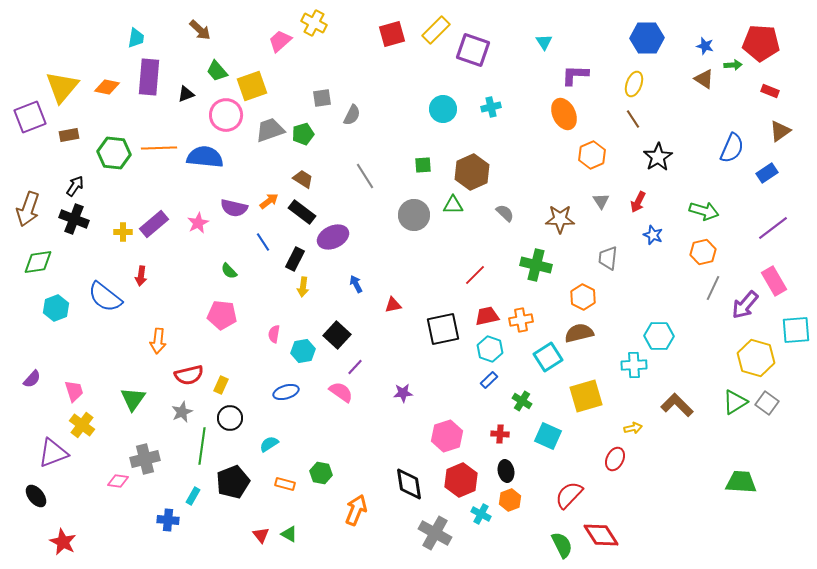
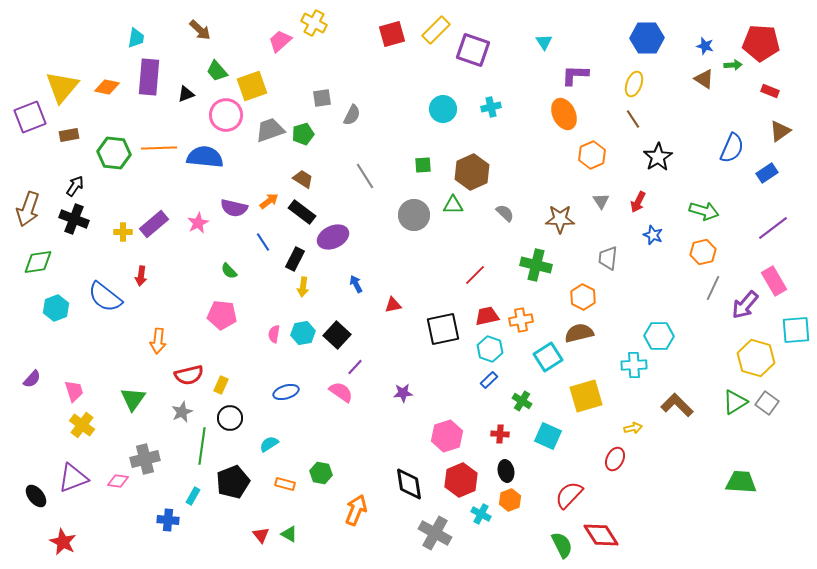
cyan hexagon at (303, 351): moved 18 px up
purple triangle at (53, 453): moved 20 px right, 25 px down
